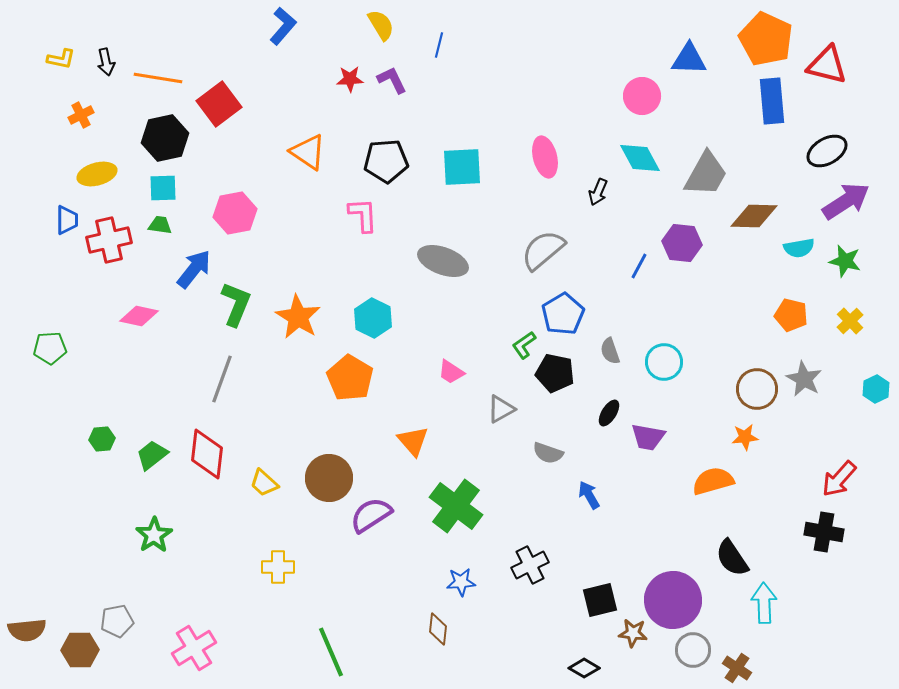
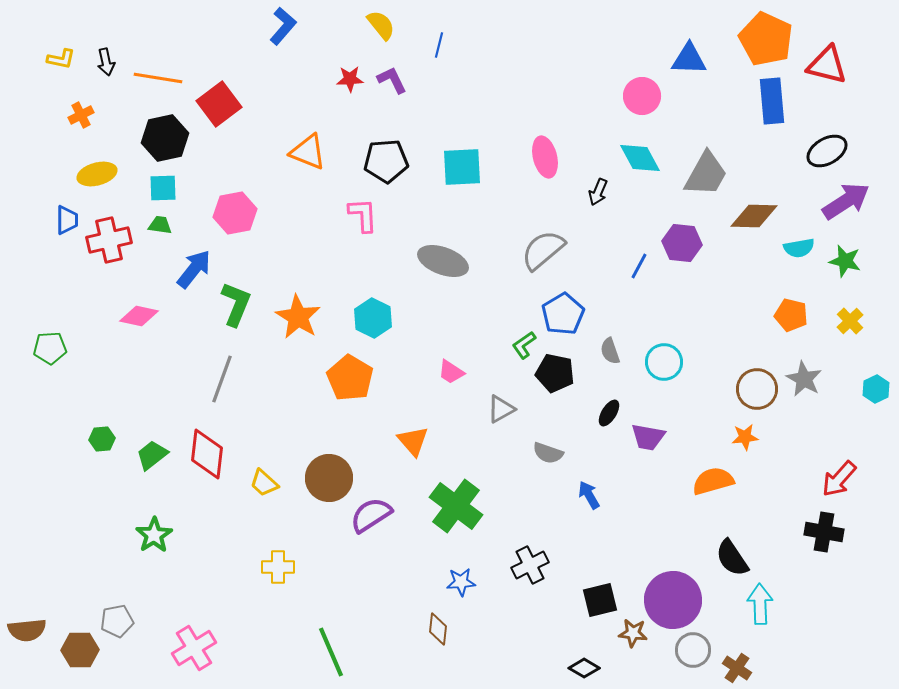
yellow semicircle at (381, 25): rotated 8 degrees counterclockwise
orange triangle at (308, 152): rotated 12 degrees counterclockwise
cyan arrow at (764, 603): moved 4 px left, 1 px down
